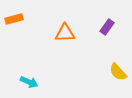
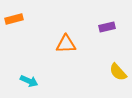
purple rectangle: rotated 42 degrees clockwise
orange triangle: moved 1 px right, 11 px down
cyan arrow: moved 1 px up
